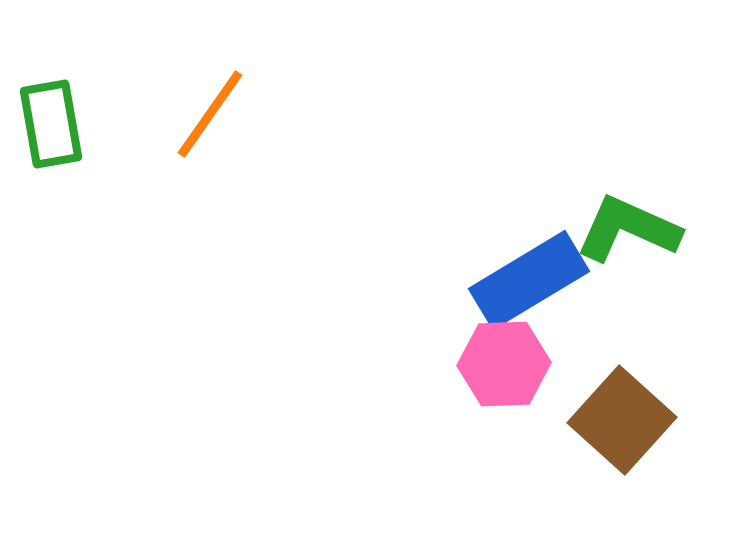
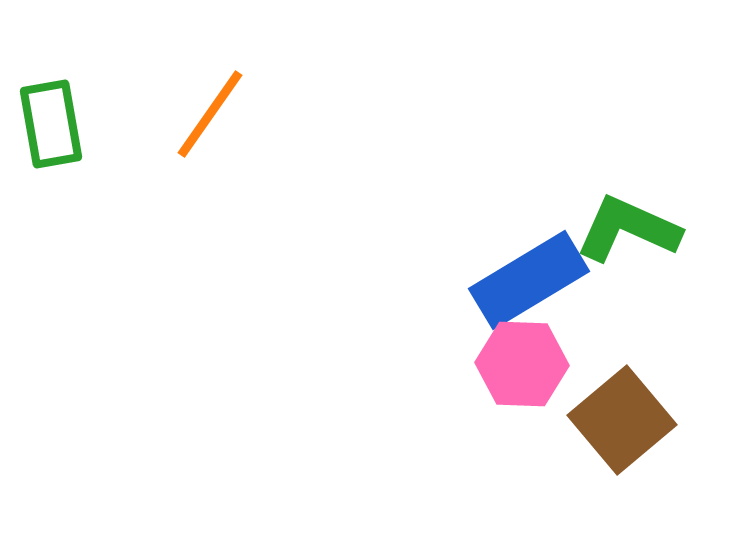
pink hexagon: moved 18 px right; rotated 4 degrees clockwise
brown square: rotated 8 degrees clockwise
